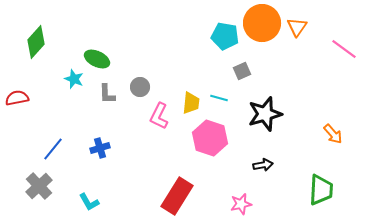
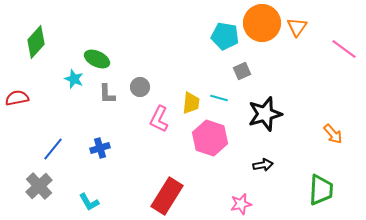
pink L-shape: moved 3 px down
red rectangle: moved 10 px left
